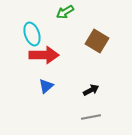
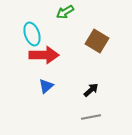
black arrow: rotated 14 degrees counterclockwise
